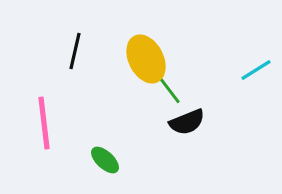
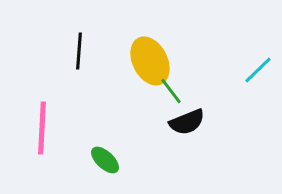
black line: moved 4 px right; rotated 9 degrees counterclockwise
yellow ellipse: moved 4 px right, 2 px down
cyan line: moved 2 px right; rotated 12 degrees counterclockwise
green line: moved 1 px right
pink line: moved 2 px left, 5 px down; rotated 10 degrees clockwise
